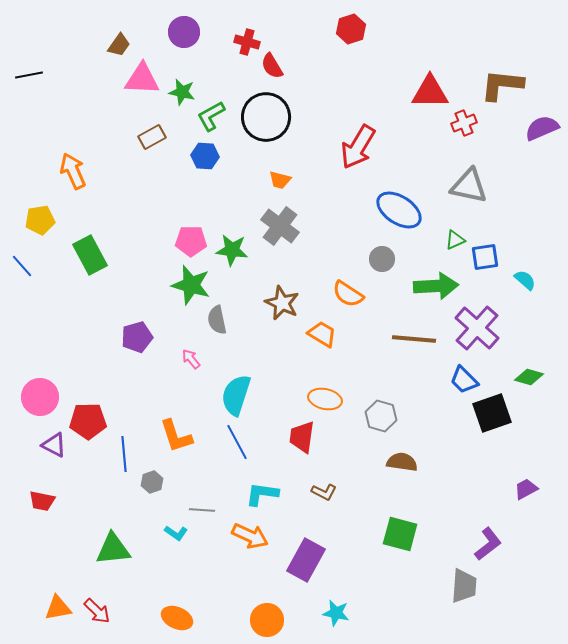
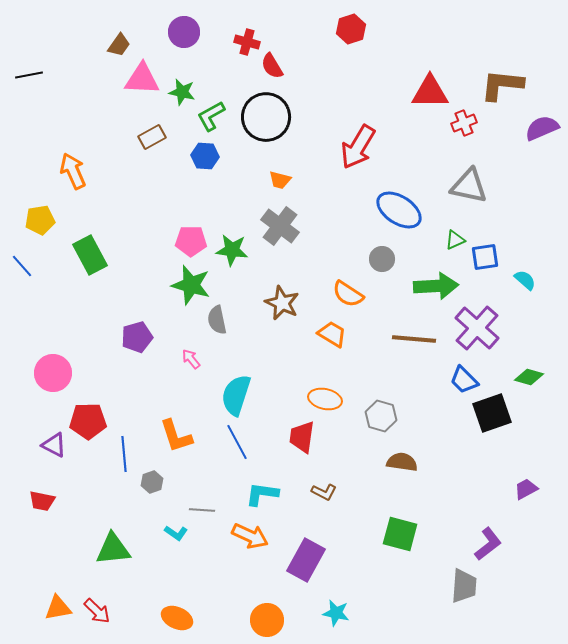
orange trapezoid at (322, 334): moved 10 px right
pink circle at (40, 397): moved 13 px right, 24 px up
